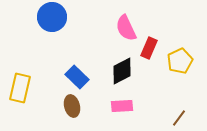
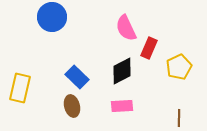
yellow pentagon: moved 1 px left, 6 px down
brown line: rotated 36 degrees counterclockwise
